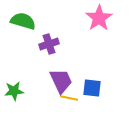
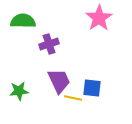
green semicircle: rotated 15 degrees counterclockwise
purple trapezoid: moved 2 px left
green star: moved 5 px right
yellow line: moved 4 px right
